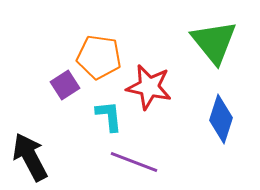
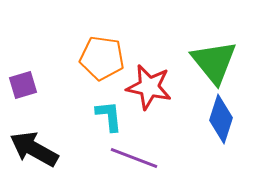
green triangle: moved 20 px down
orange pentagon: moved 3 px right, 1 px down
purple square: moved 42 px left; rotated 16 degrees clockwise
black arrow: moved 4 px right, 8 px up; rotated 33 degrees counterclockwise
purple line: moved 4 px up
